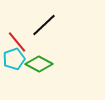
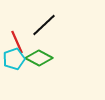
red line: rotated 15 degrees clockwise
green diamond: moved 6 px up
